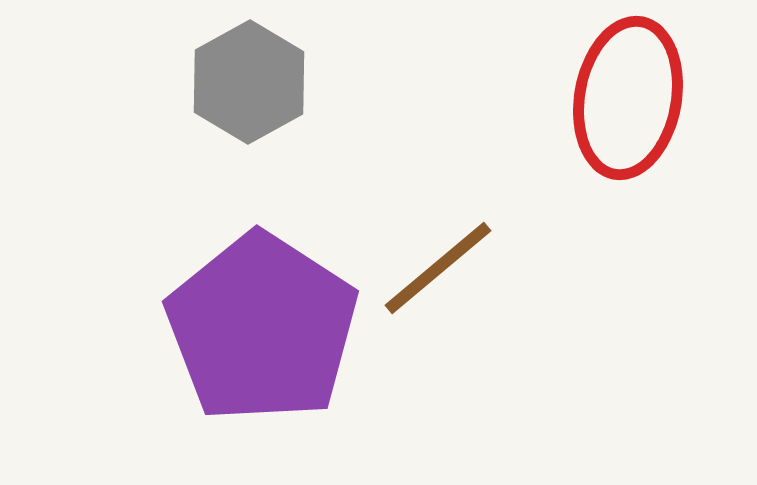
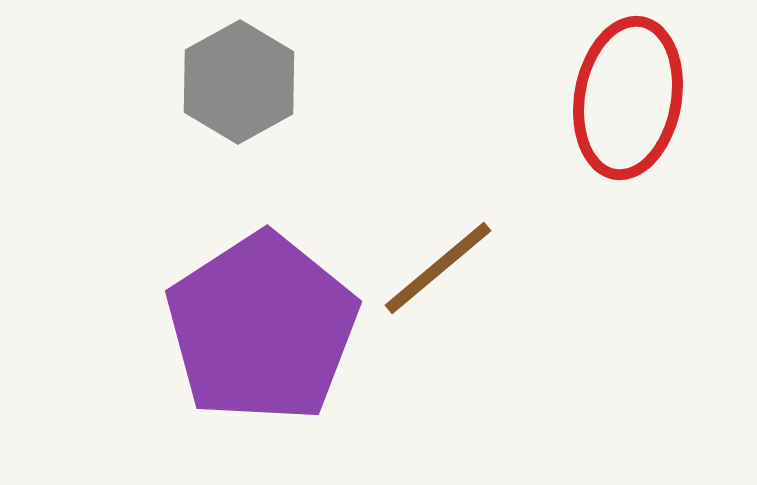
gray hexagon: moved 10 px left
purple pentagon: rotated 6 degrees clockwise
